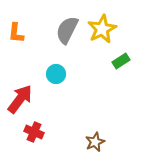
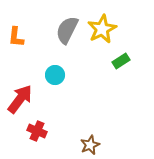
orange L-shape: moved 4 px down
cyan circle: moved 1 px left, 1 px down
red cross: moved 3 px right, 1 px up
brown star: moved 5 px left, 3 px down
